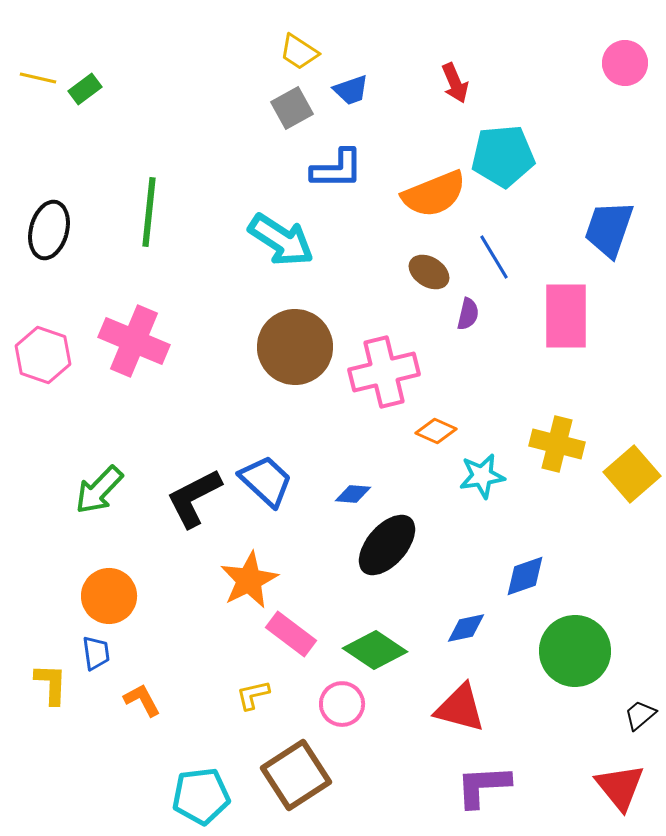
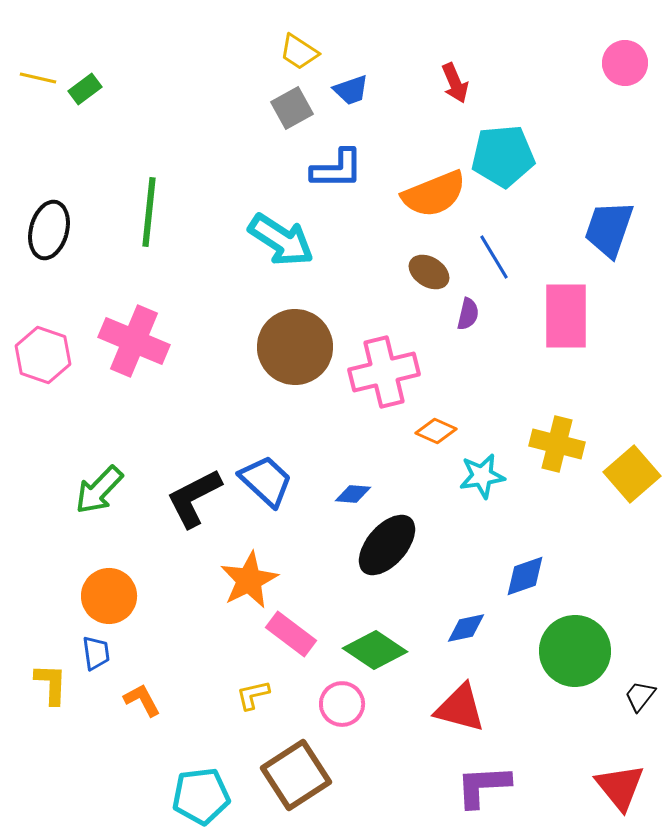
black trapezoid at (640, 715): moved 19 px up; rotated 12 degrees counterclockwise
